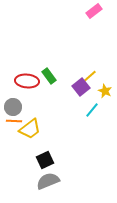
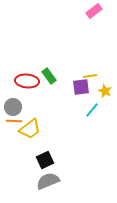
yellow line: rotated 32 degrees clockwise
purple square: rotated 30 degrees clockwise
